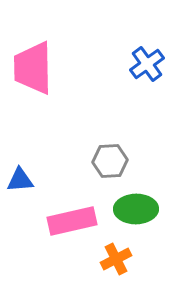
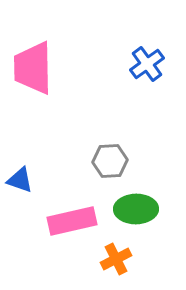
blue triangle: rotated 24 degrees clockwise
